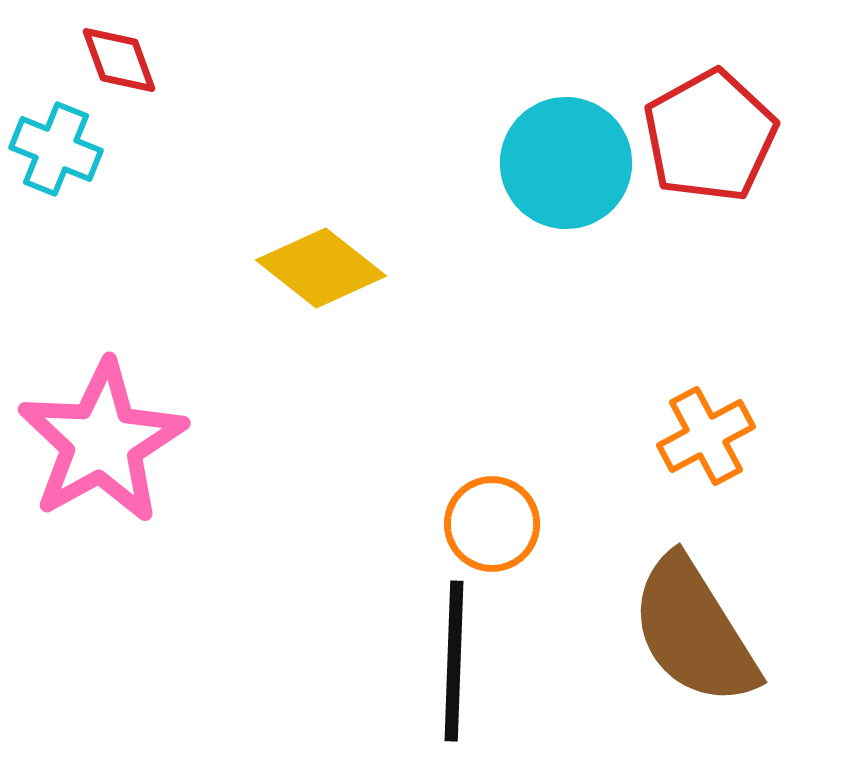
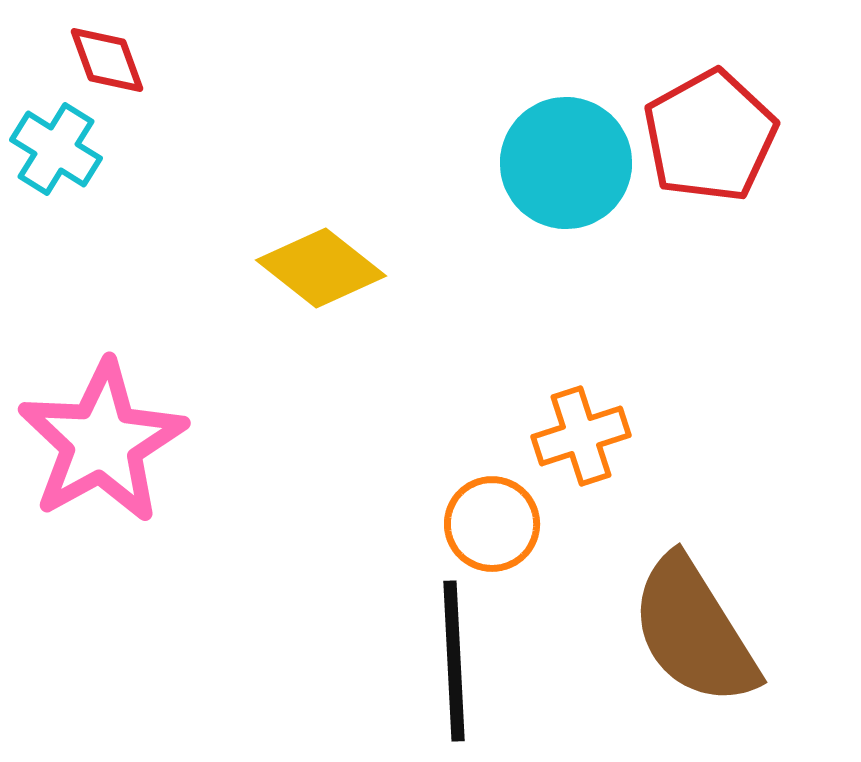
red diamond: moved 12 px left
cyan cross: rotated 10 degrees clockwise
orange cross: moved 125 px left; rotated 10 degrees clockwise
black line: rotated 5 degrees counterclockwise
